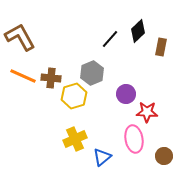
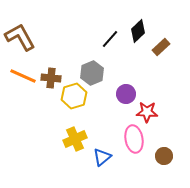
brown rectangle: rotated 36 degrees clockwise
